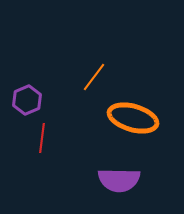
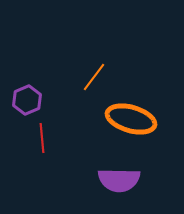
orange ellipse: moved 2 px left, 1 px down
red line: rotated 12 degrees counterclockwise
